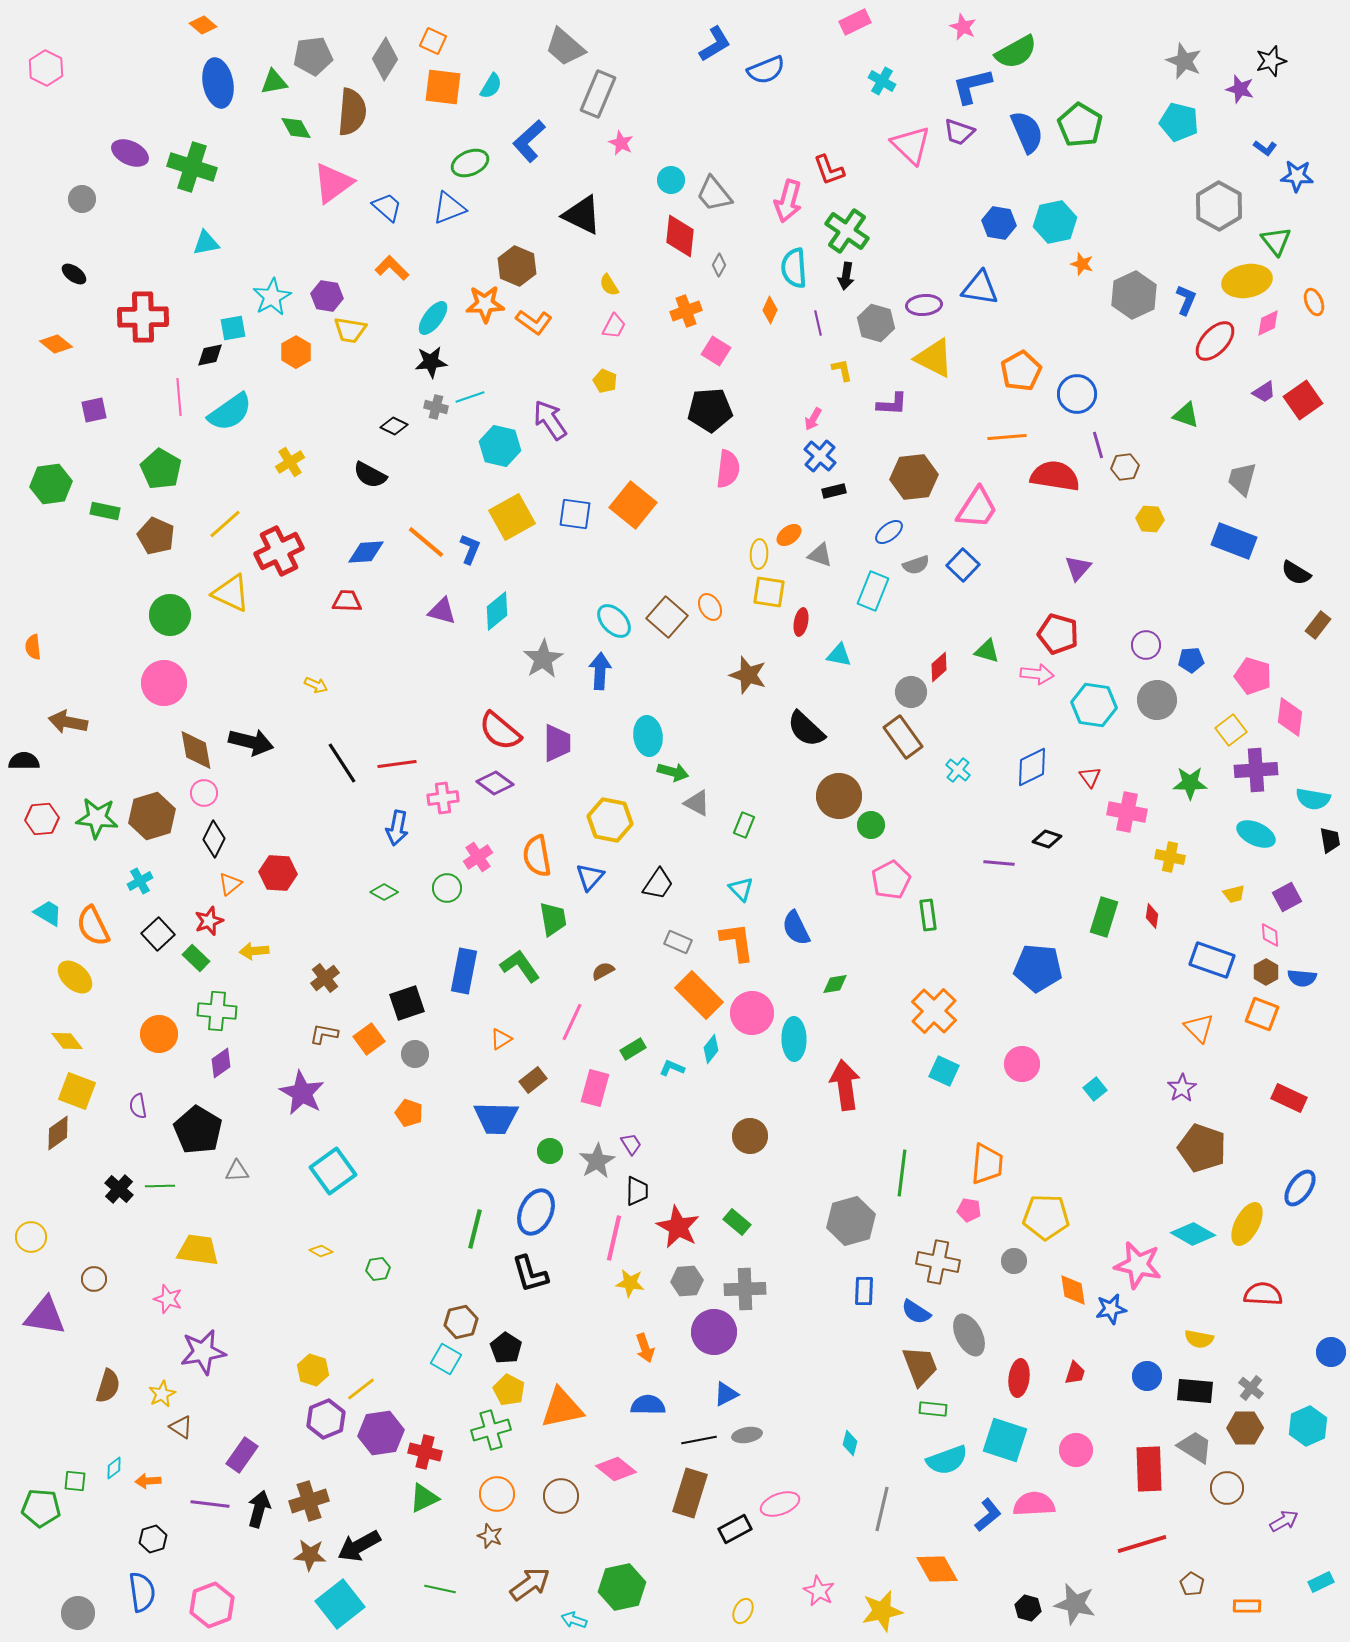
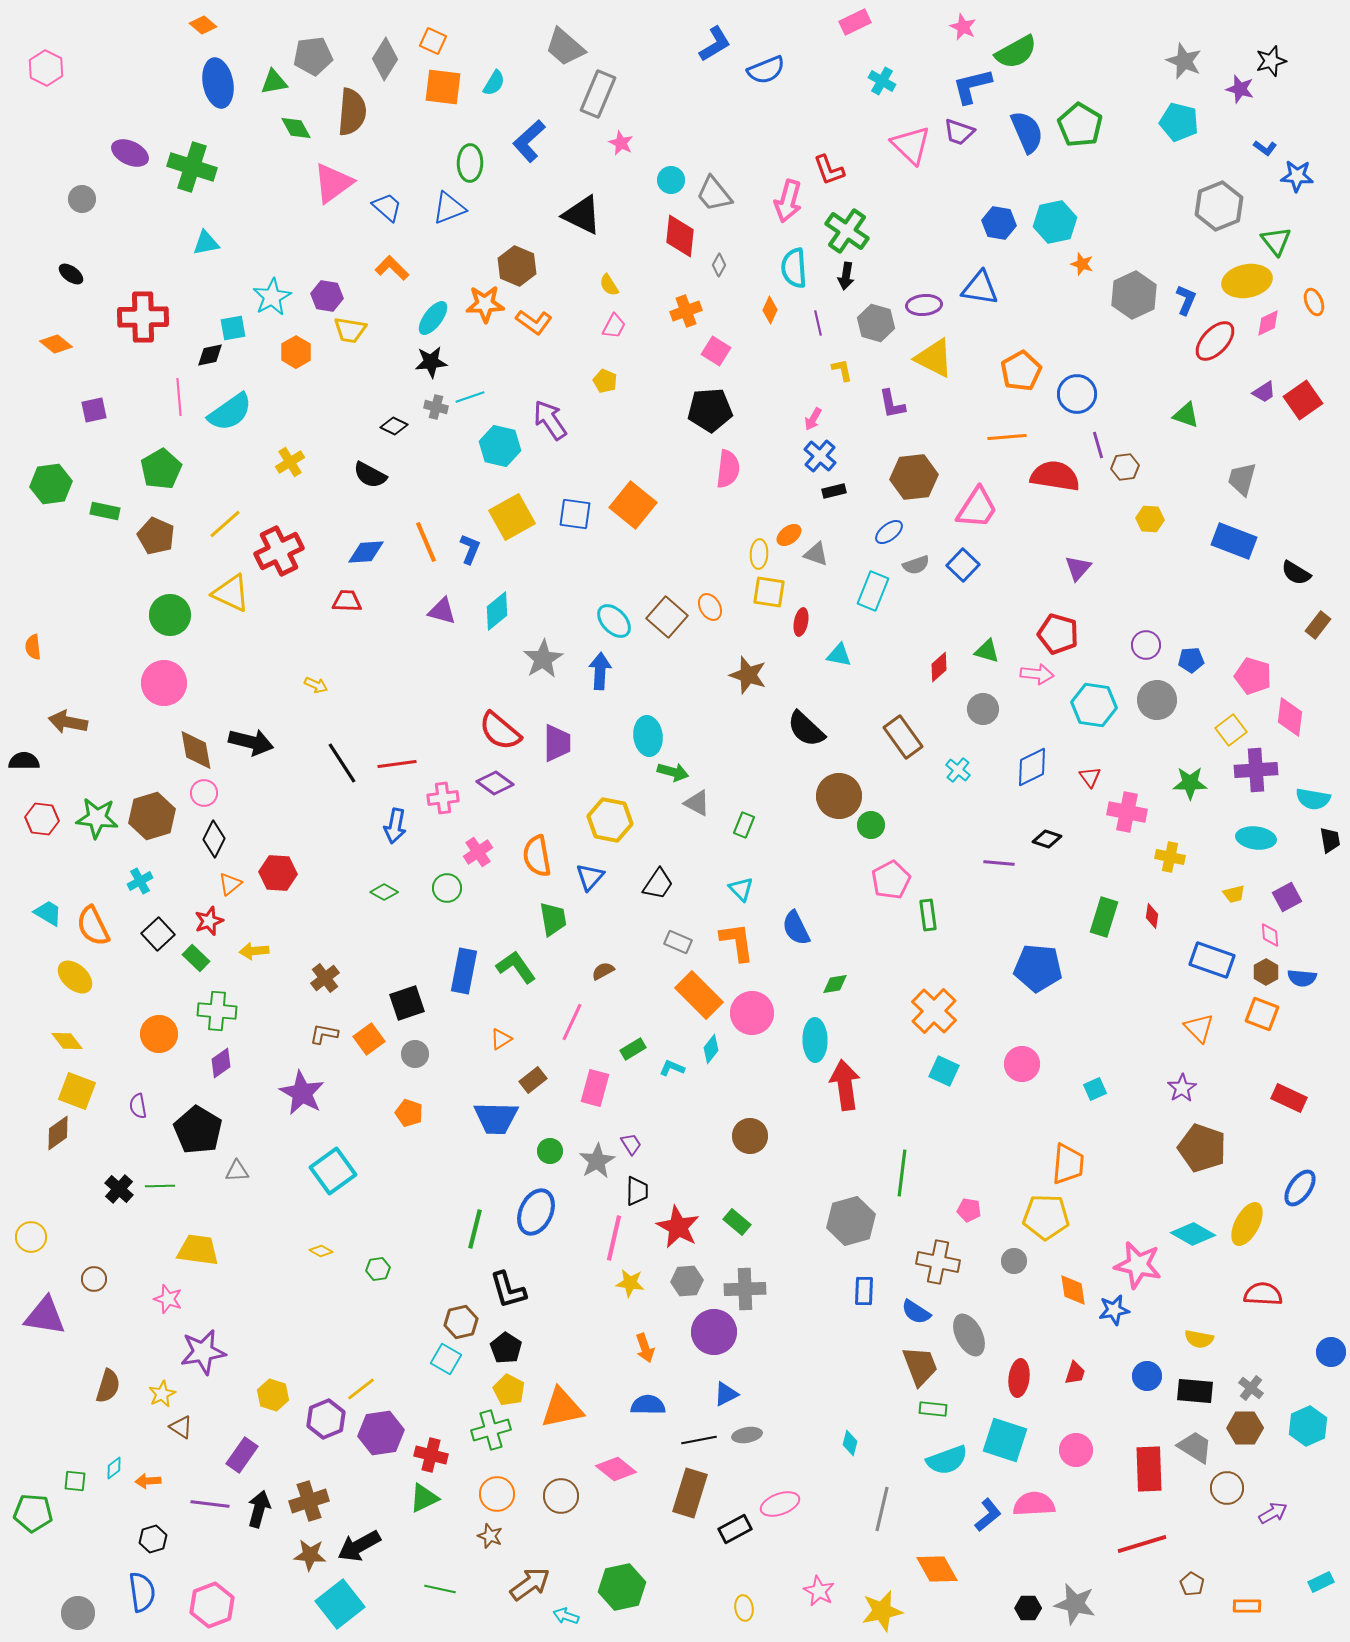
cyan semicircle at (491, 86): moved 3 px right, 3 px up
green ellipse at (470, 163): rotated 66 degrees counterclockwise
gray hexagon at (1219, 206): rotated 9 degrees clockwise
black ellipse at (74, 274): moved 3 px left
purple L-shape at (892, 404): rotated 76 degrees clockwise
green pentagon at (161, 469): rotated 12 degrees clockwise
orange line at (426, 542): rotated 27 degrees clockwise
gray triangle at (820, 555): moved 4 px left, 1 px up
gray circle at (911, 692): moved 72 px right, 17 px down
red hexagon at (42, 819): rotated 12 degrees clockwise
blue arrow at (397, 828): moved 2 px left, 2 px up
cyan ellipse at (1256, 834): moved 4 px down; rotated 18 degrees counterclockwise
pink cross at (478, 857): moved 5 px up
green L-shape at (520, 966): moved 4 px left, 1 px down
cyan ellipse at (794, 1039): moved 21 px right, 1 px down
cyan square at (1095, 1089): rotated 15 degrees clockwise
orange trapezoid at (987, 1164): moved 81 px right
black L-shape at (530, 1274): moved 22 px left, 16 px down
blue star at (1111, 1309): moved 3 px right, 1 px down
yellow hexagon at (313, 1370): moved 40 px left, 25 px down
red cross at (425, 1452): moved 6 px right, 3 px down
green pentagon at (41, 1508): moved 8 px left, 5 px down
purple arrow at (1284, 1521): moved 11 px left, 8 px up
black hexagon at (1028, 1608): rotated 15 degrees counterclockwise
yellow ellipse at (743, 1611): moved 1 px right, 3 px up; rotated 35 degrees counterclockwise
cyan arrow at (574, 1620): moved 8 px left, 4 px up
